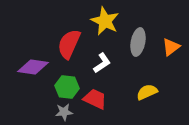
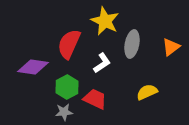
gray ellipse: moved 6 px left, 2 px down
green hexagon: rotated 25 degrees clockwise
